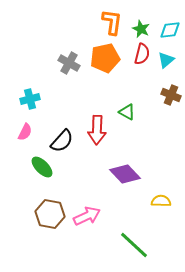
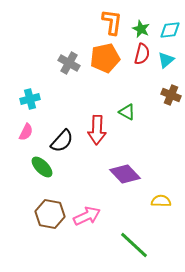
pink semicircle: moved 1 px right
